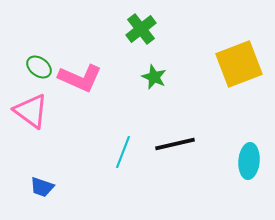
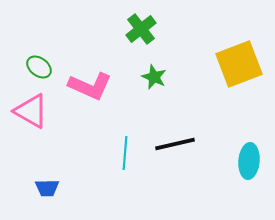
pink L-shape: moved 10 px right, 8 px down
pink triangle: rotated 6 degrees counterclockwise
cyan line: moved 2 px right, 1 px down; rotated 16 degrees counterclockwise
blue trapezoid: moved 5 px right, 1 px down; rotated 20 degrees counterclockwise
